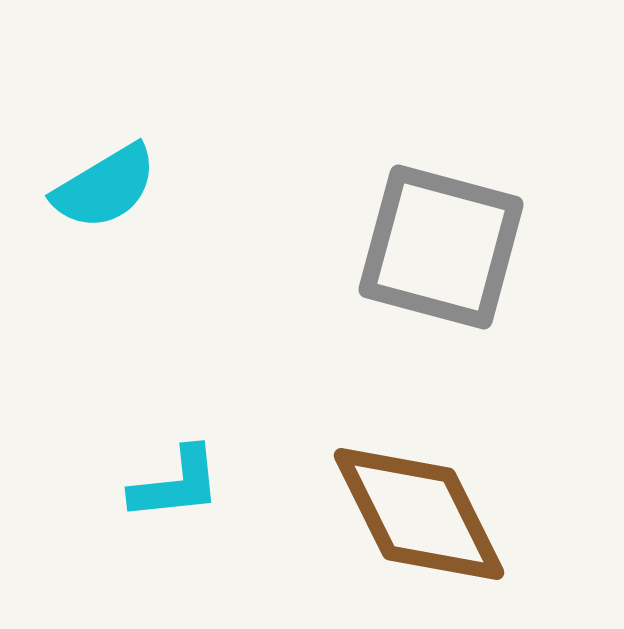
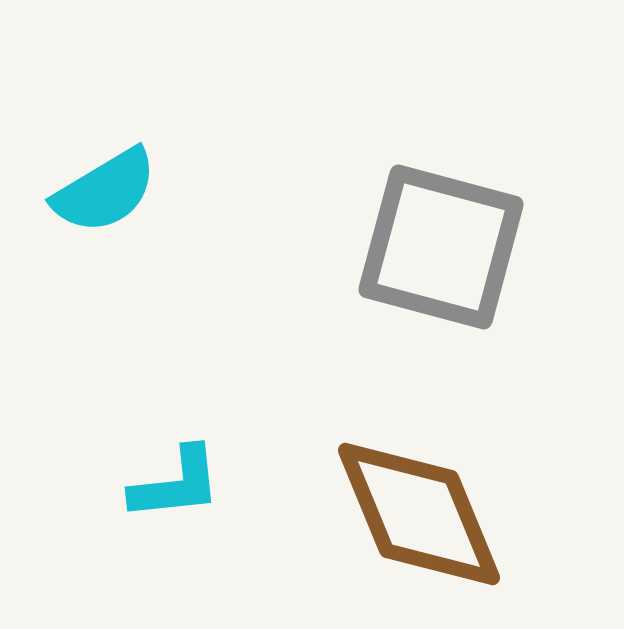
cyan semicircle: moved 4 px down
brown diamond: rotated 4 degrees clockwise
